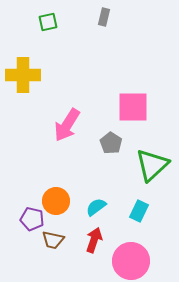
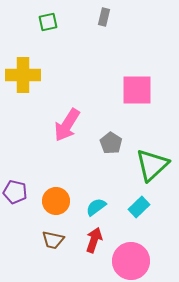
pink square: moved 4 px right, 17 px up
cyan rectangle: moved 4 px up; rotated 20 degrees clockwise
purple pentagon: moved 17 px left, 27 px up
